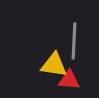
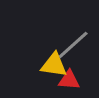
gray line: moved 1 px left, 4 px down; rotated 45 degrees clockwise
